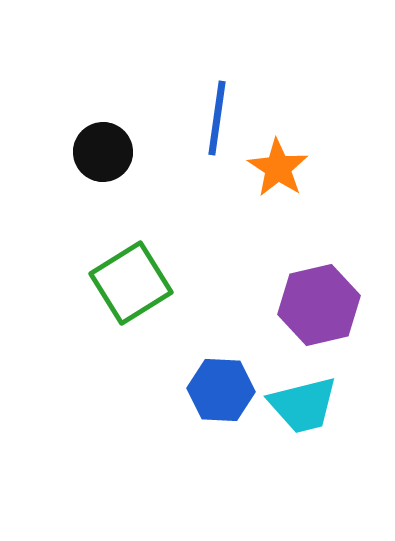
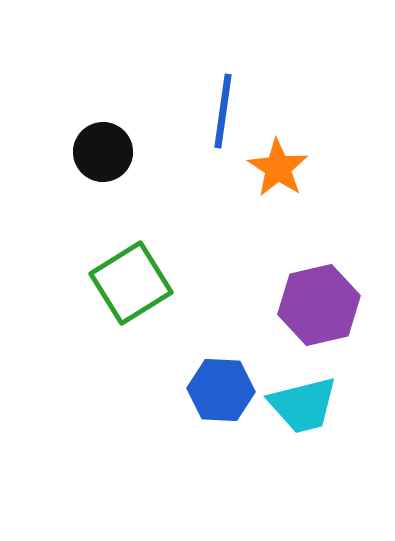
blue line: moved 6 px right, 7 px up
